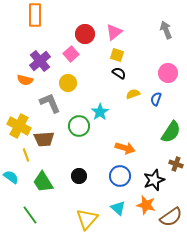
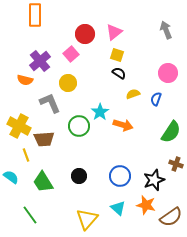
orange arrow: moved 2 px left, 23 px up
